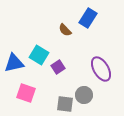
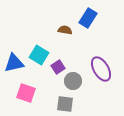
brown semicircle: rotated 144 degrees clockwise
gray circle: moved 11 px left, 14 px up
